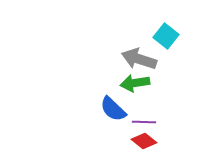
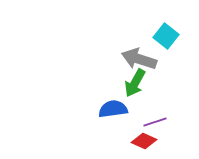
green arrow: rotated 52 degrees counterclockwise
blue semicircle: rotated 128 degrees clockwise
purple line: moved 11 px right; rotated 20 degrees counterclockwise
red diamond: rotated 15 degrees counterclockwise
